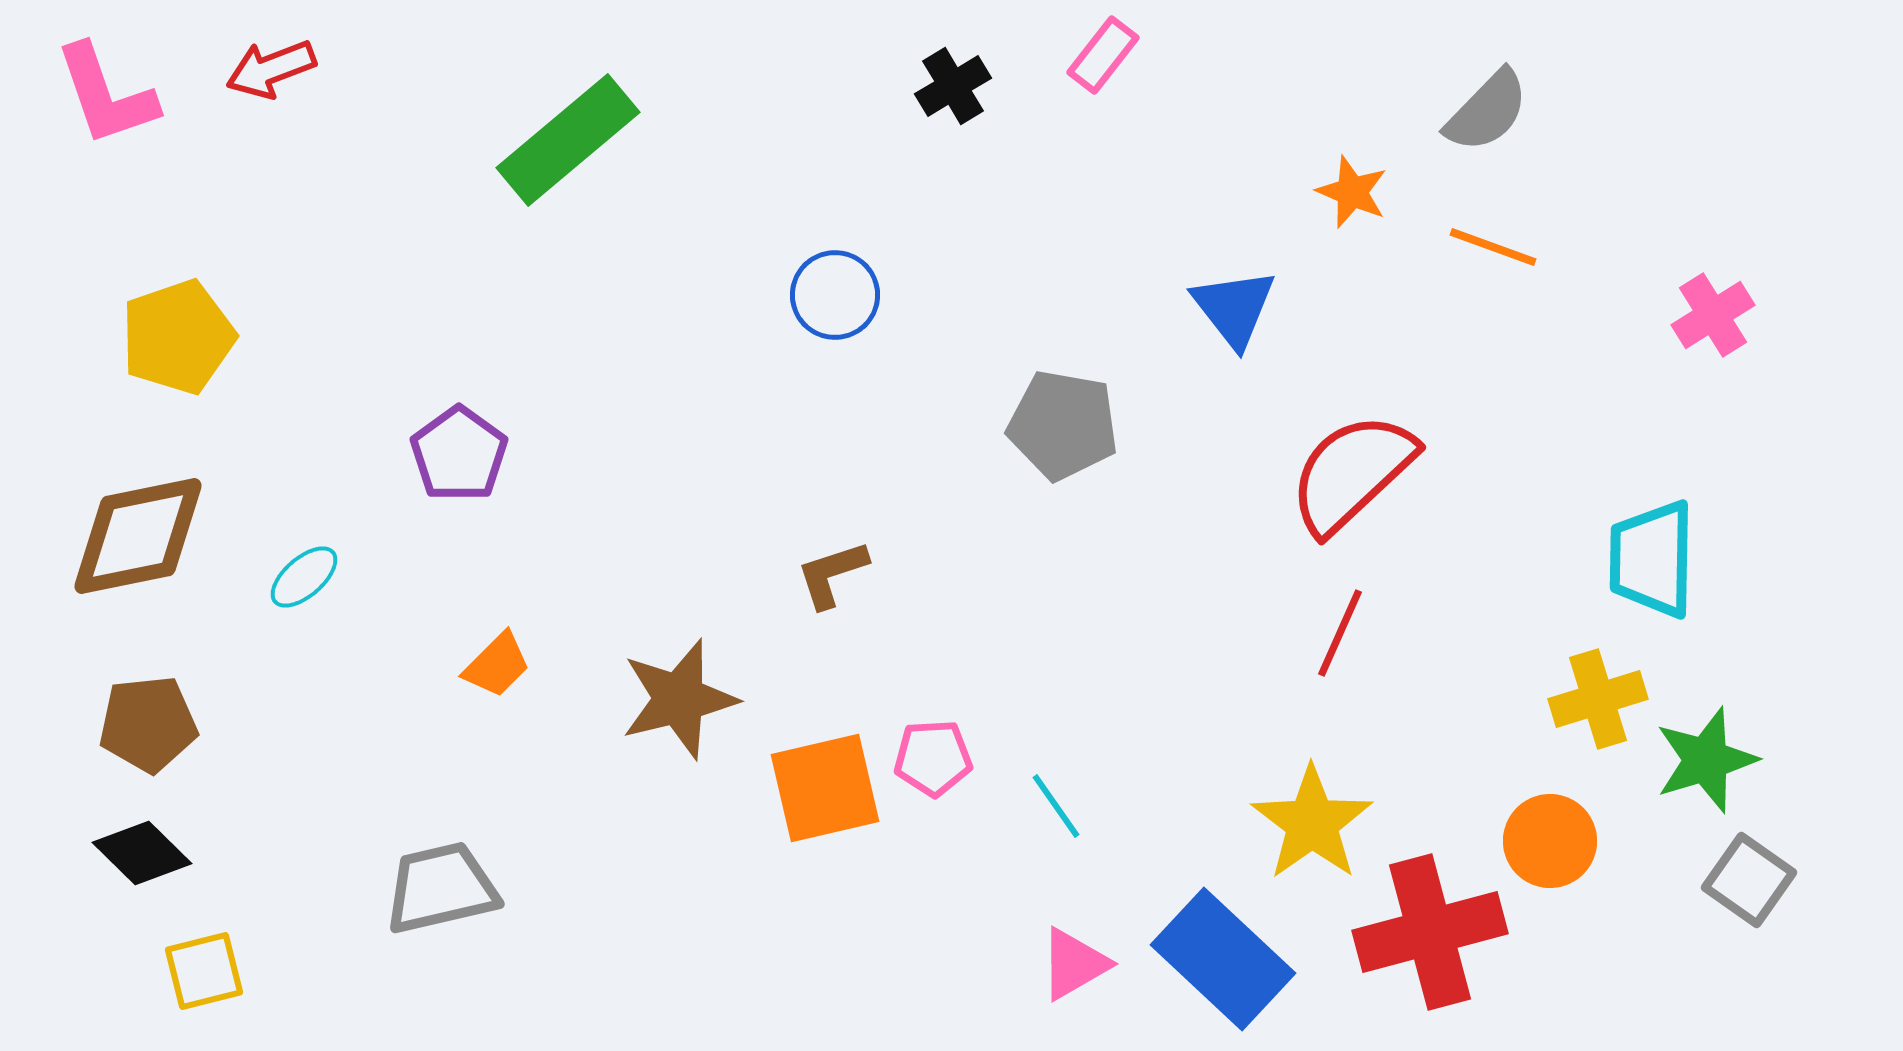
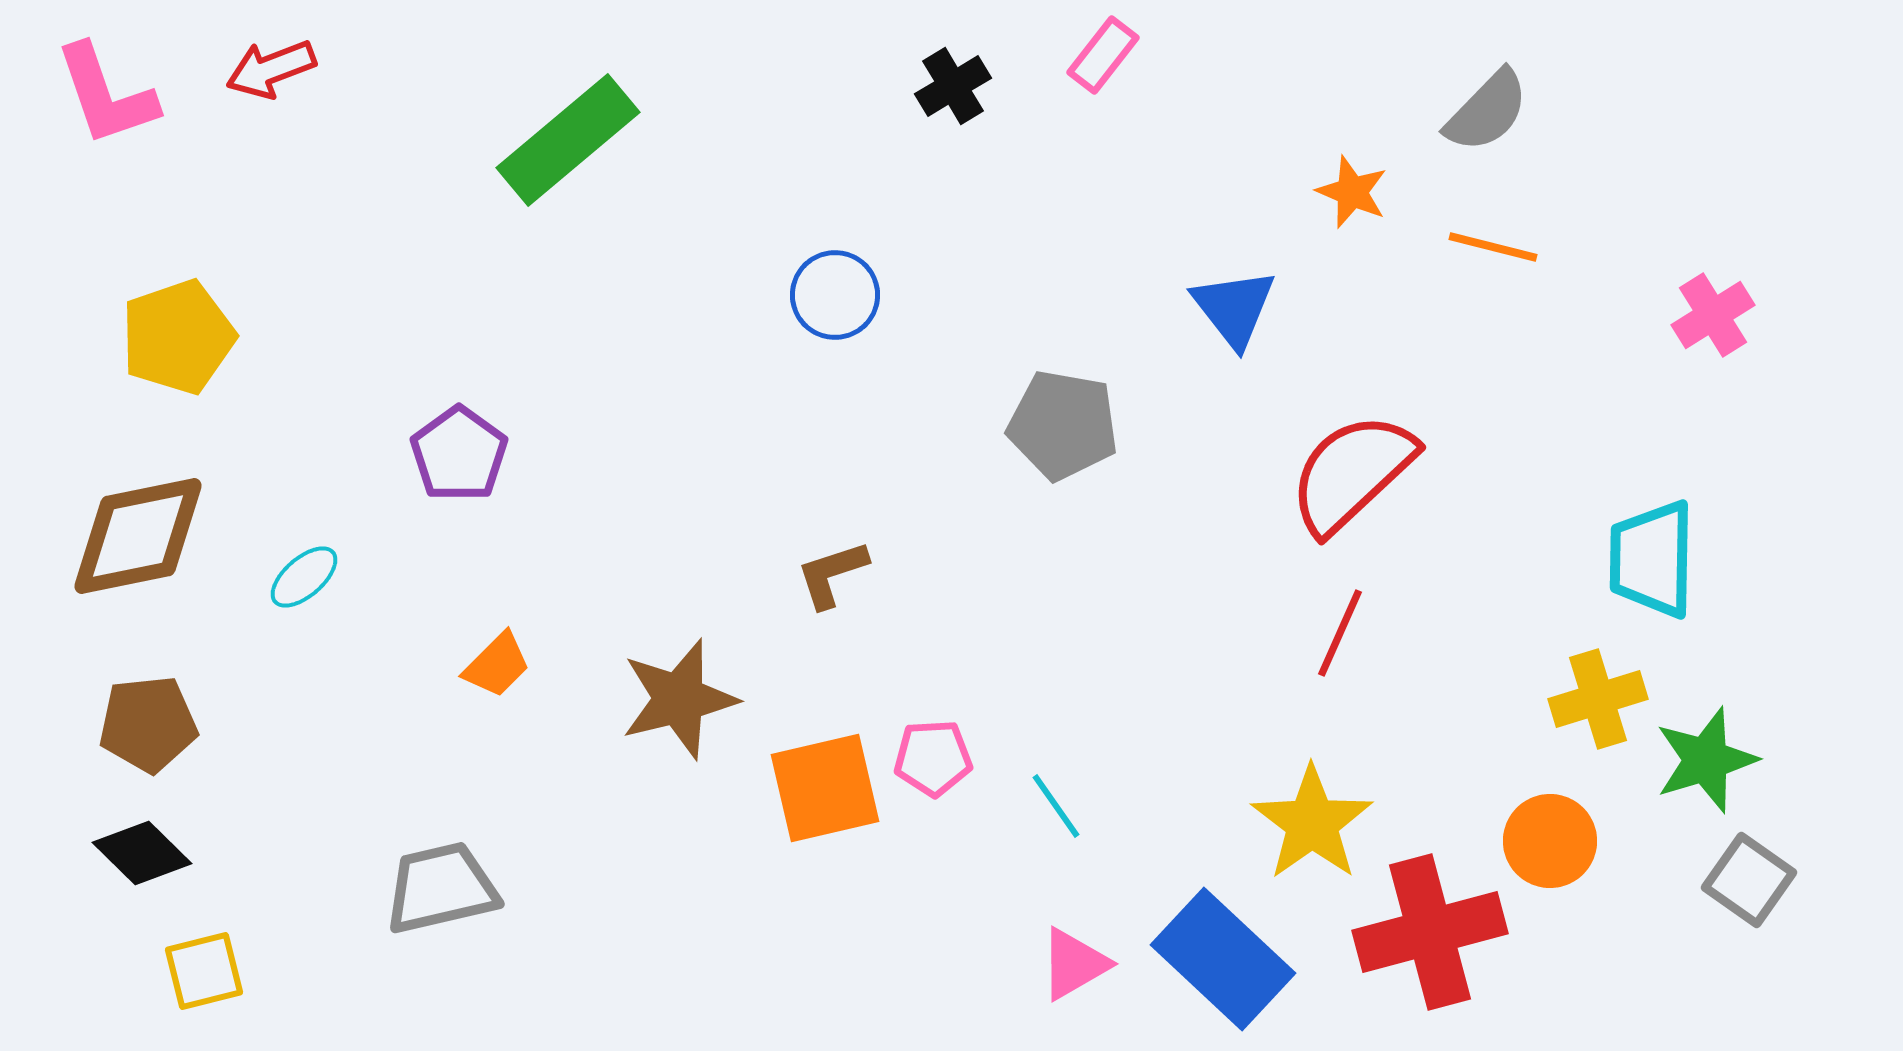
orange line: rotated 6 degrees counterclockwise
